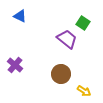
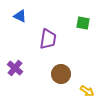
green square: rotated 24 degrees counterclockwise
purple trapezoid: moved 19 px left; rotated 60 degrees clockwise
purple cross: moved 3 px down
yellow arrow: moved 3 px right
